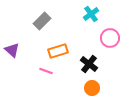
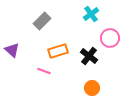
black cross: moved 8 px up
pink line: moved 2 px left
